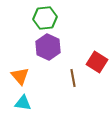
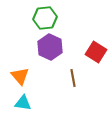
purple hexagon: moved 2 px right
red square: moved 1 px left, 10 px up
